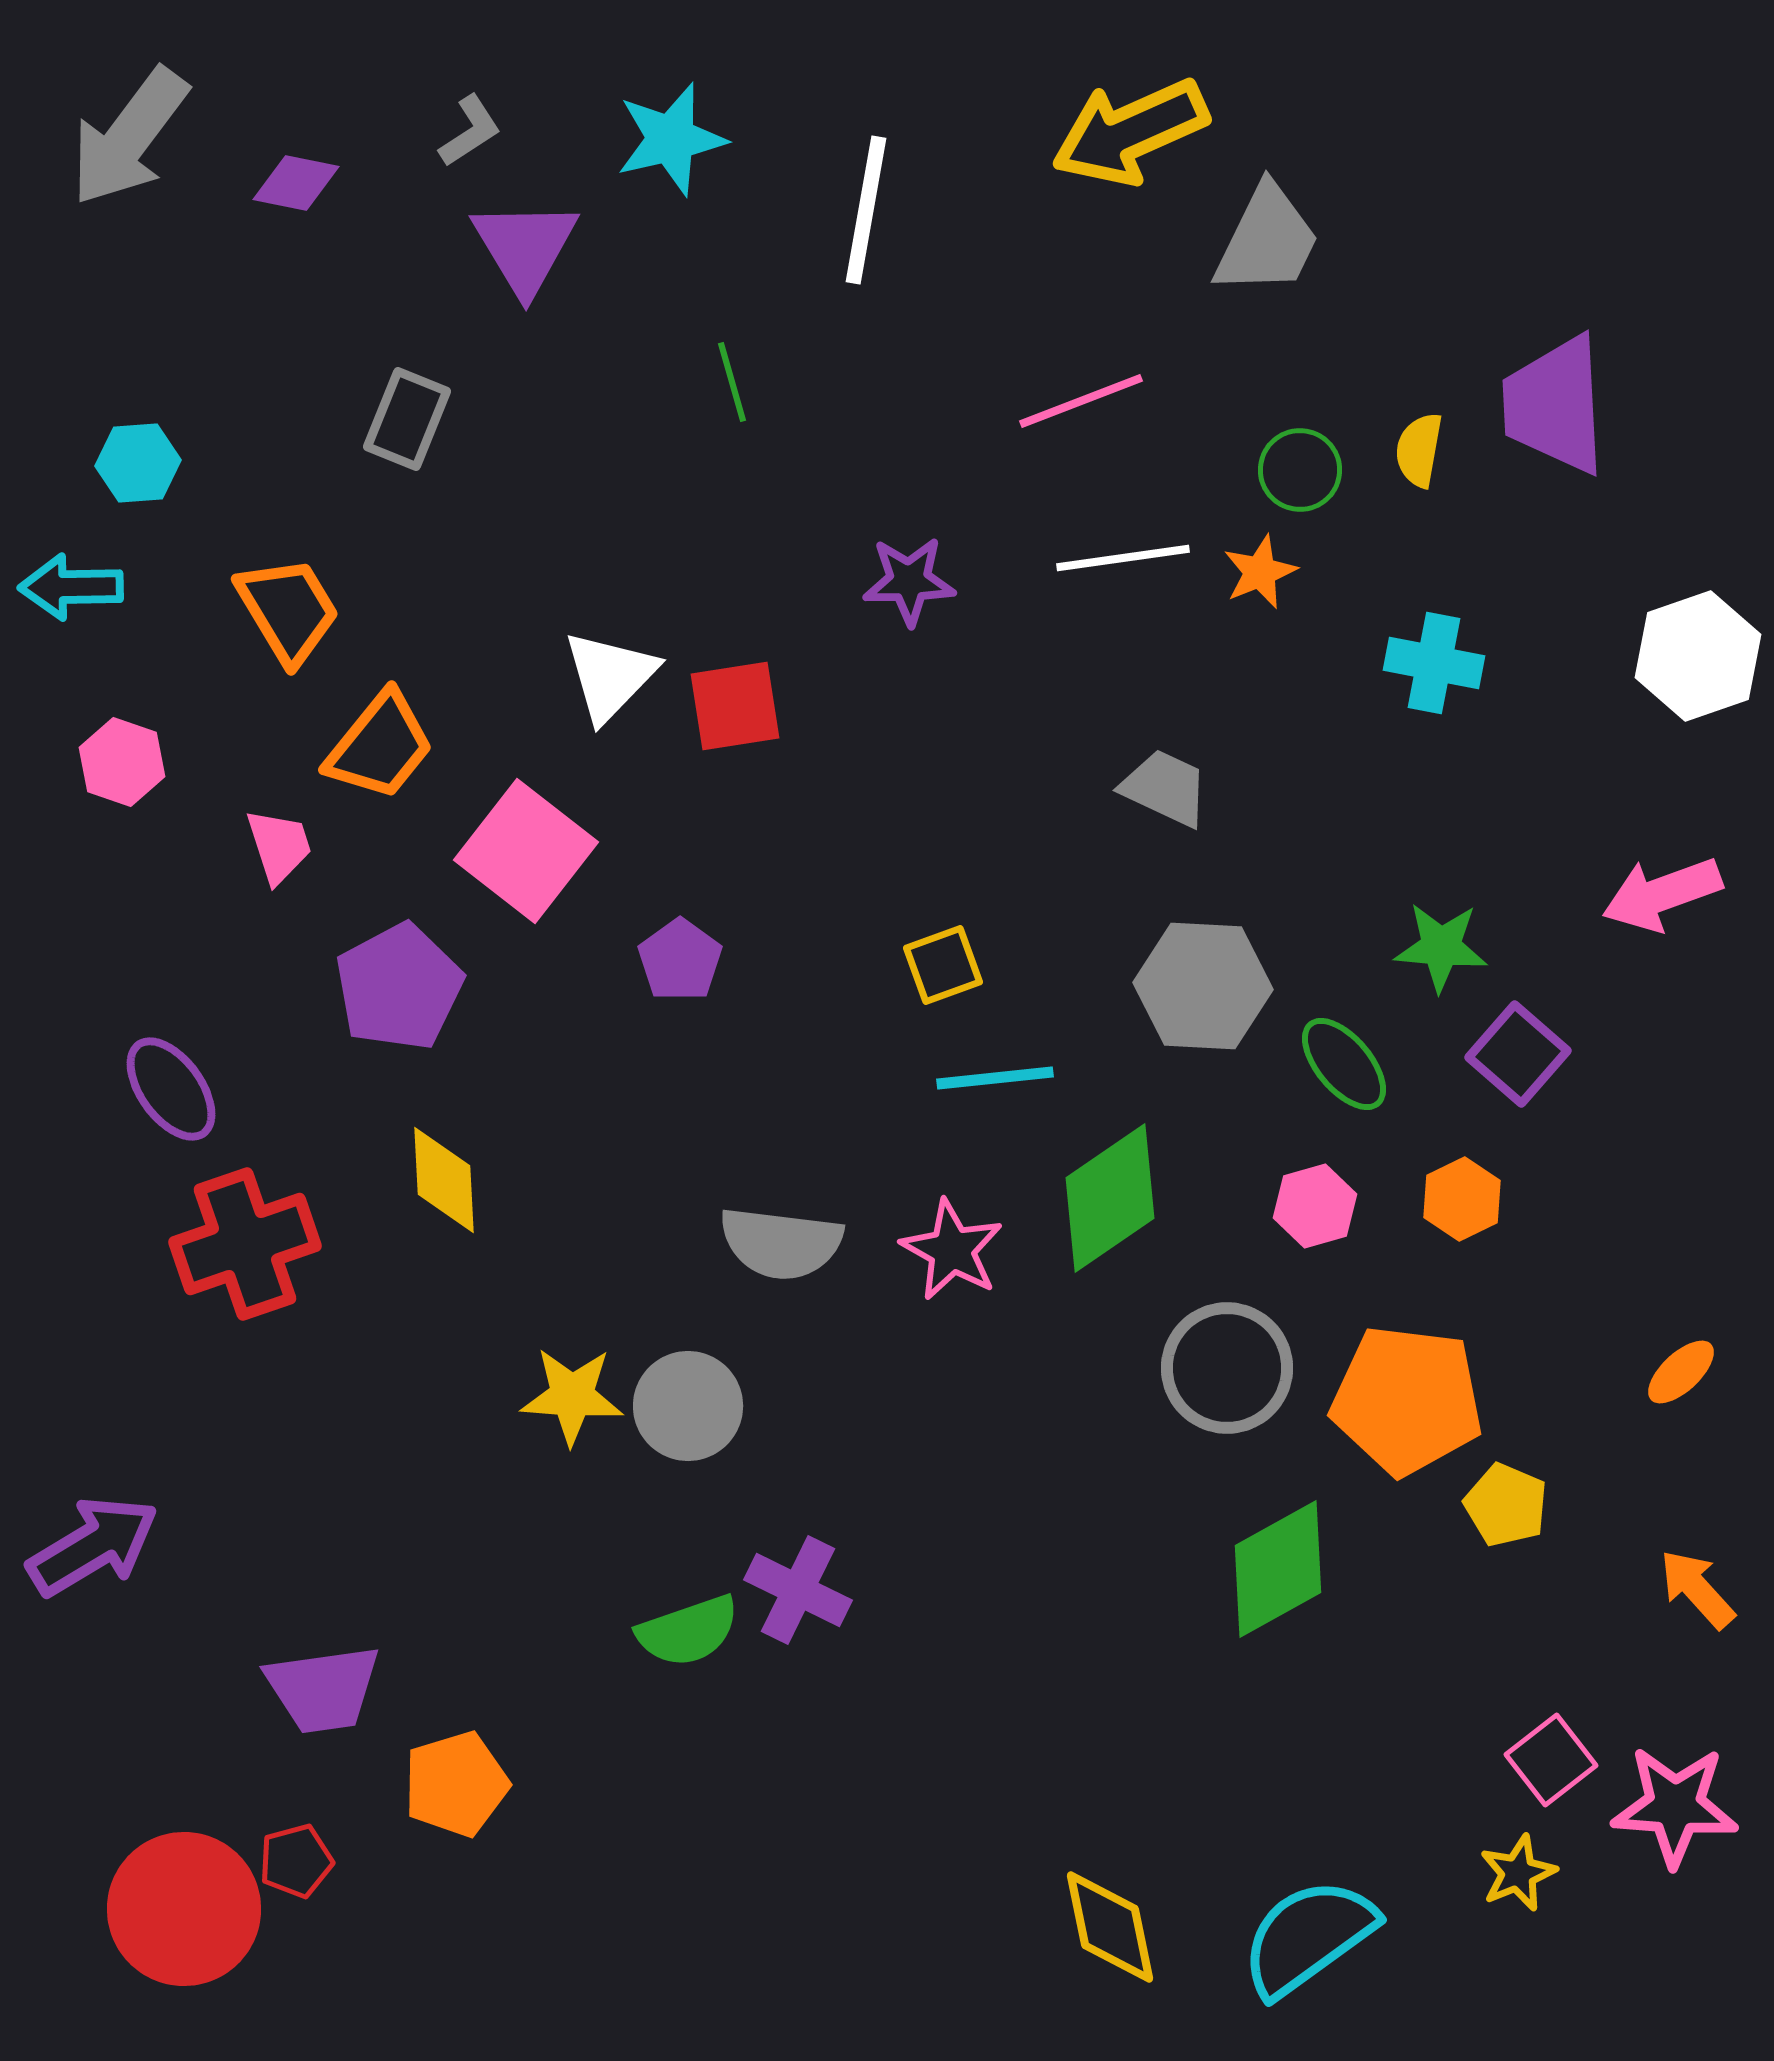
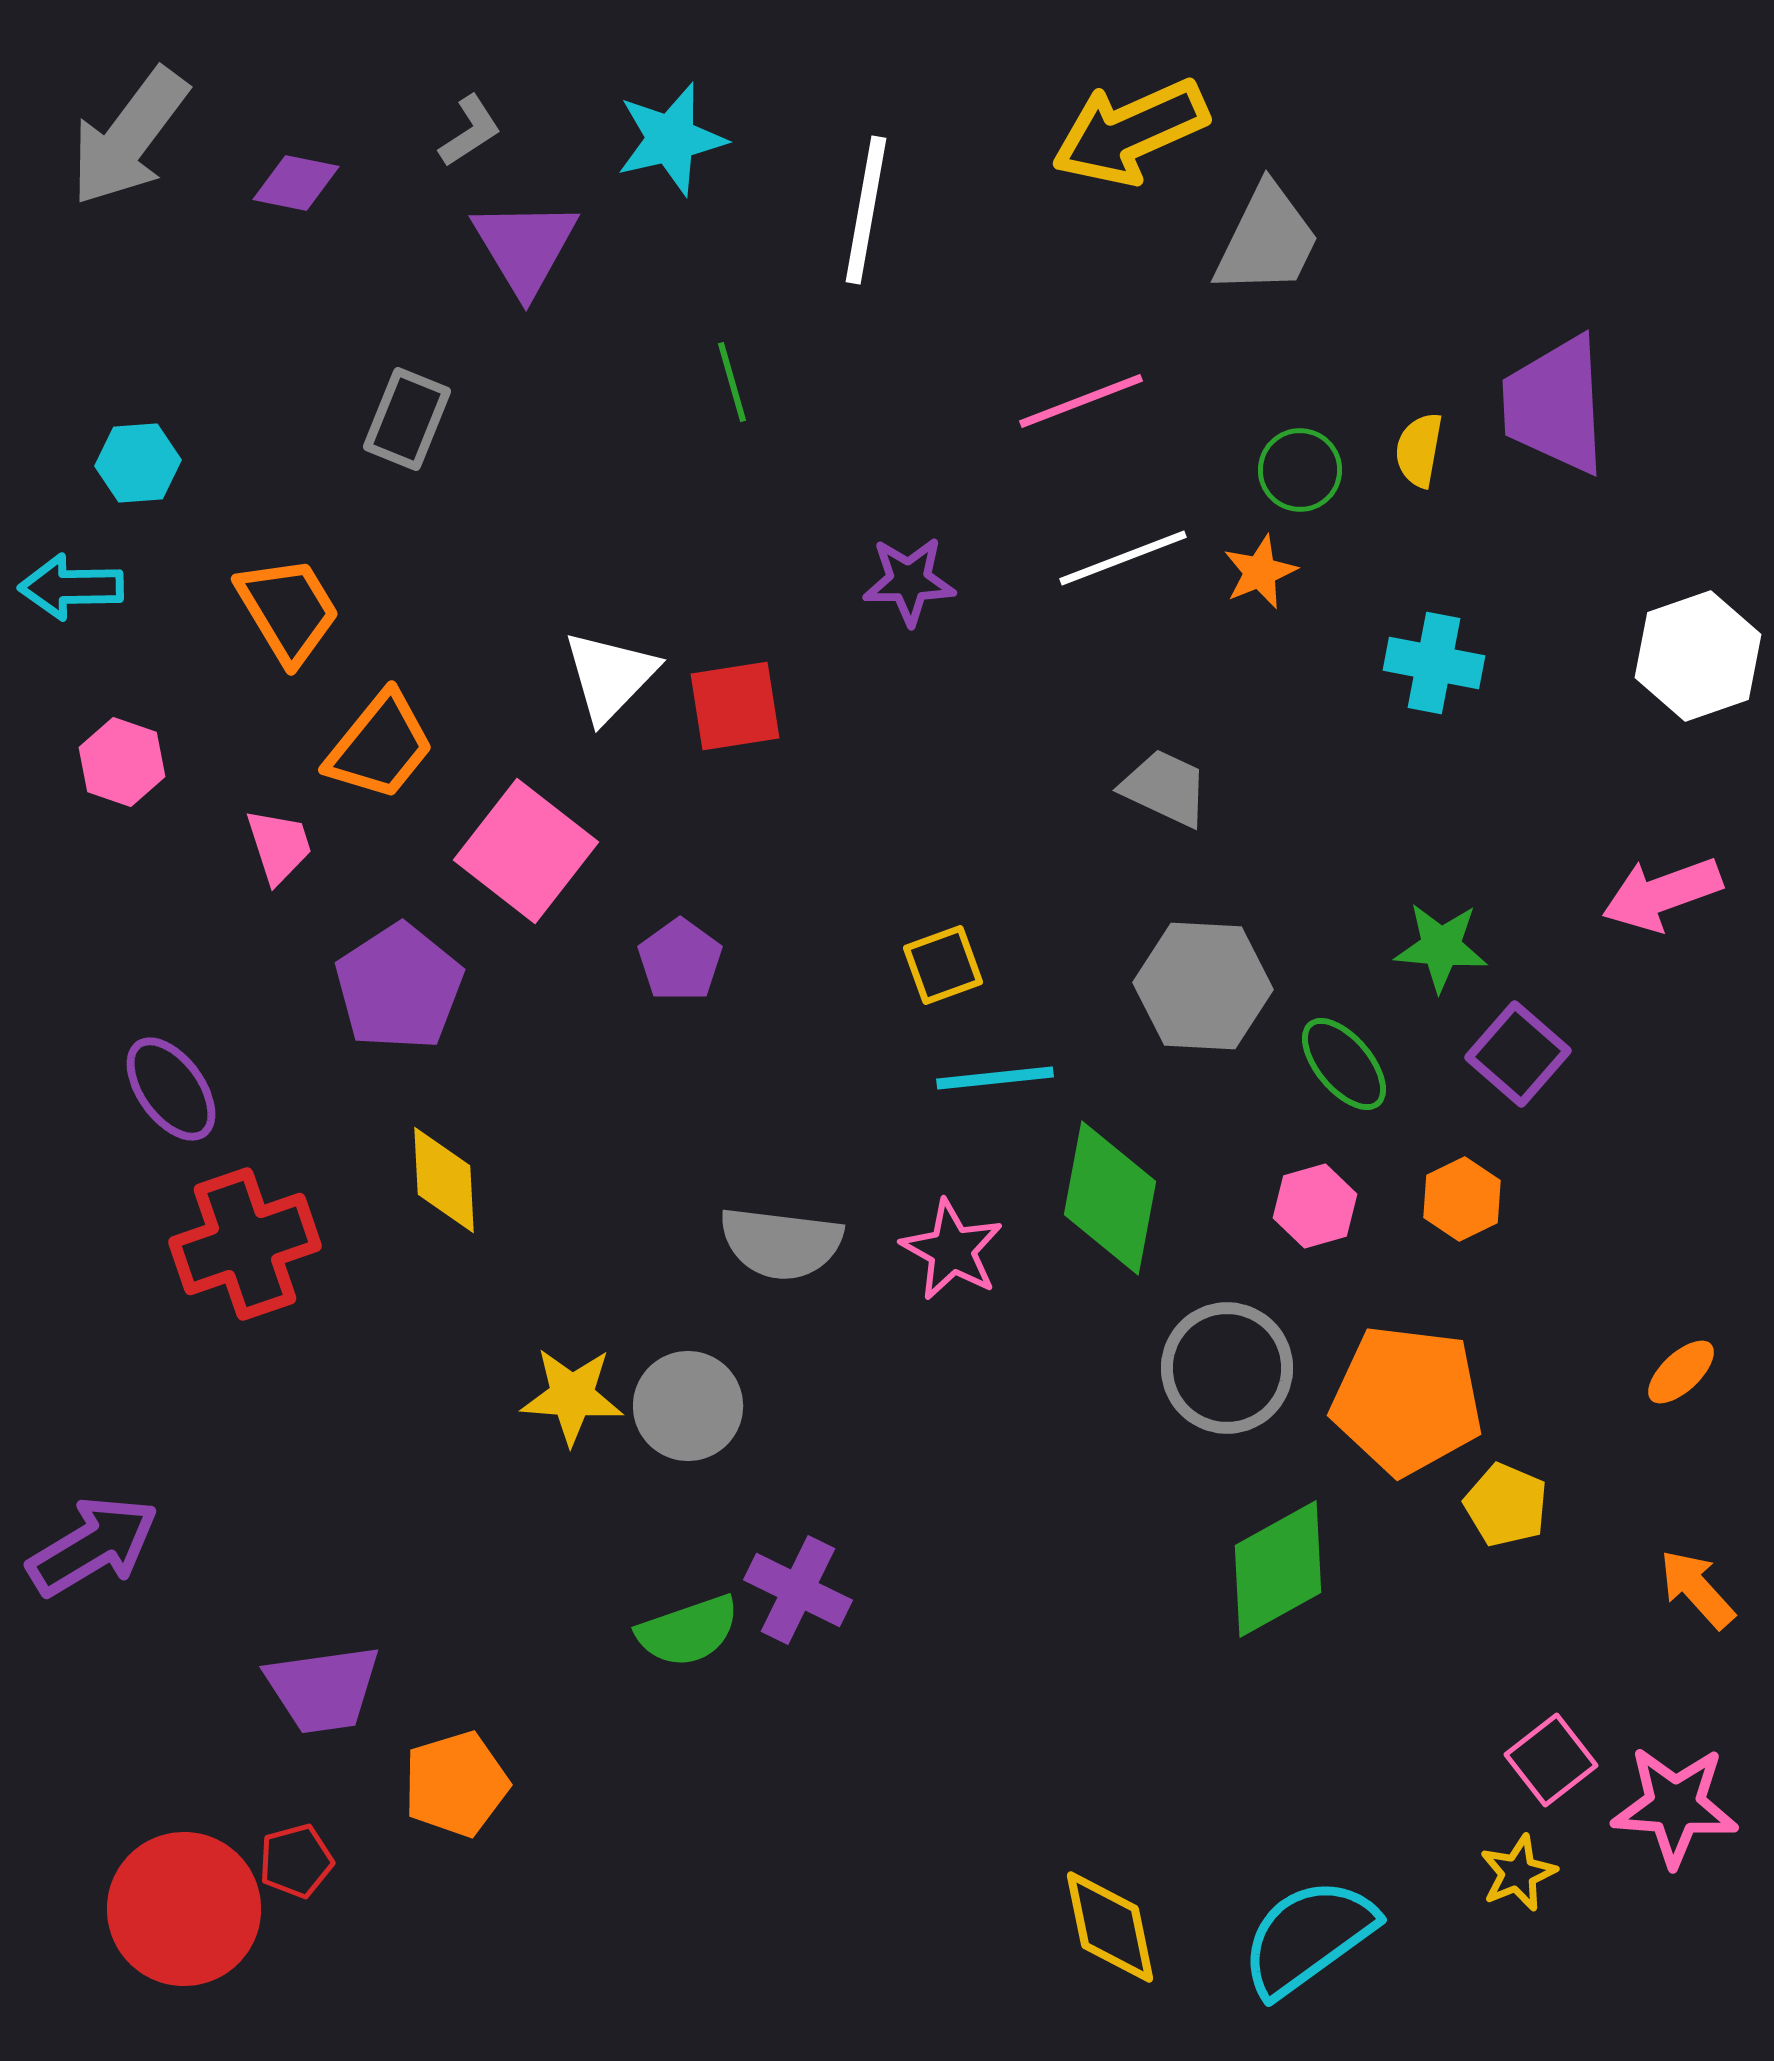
white line at (1123, 558): rotated 13 degrees counterclockwise
purple pentagon at (399, 987): rotated 5 degrees counterclockwise
green diamond at (1110, 1198): rotated 45 degrees counterclockwise
